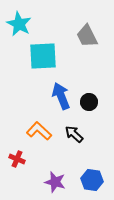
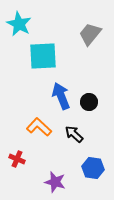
gray trapezoid: moved 3 px right, 2 px up; rotated 65 degrees clockwise
orange L-shape: moved 4 px up
blue hexagon: moved 1 px right, 12 px up
